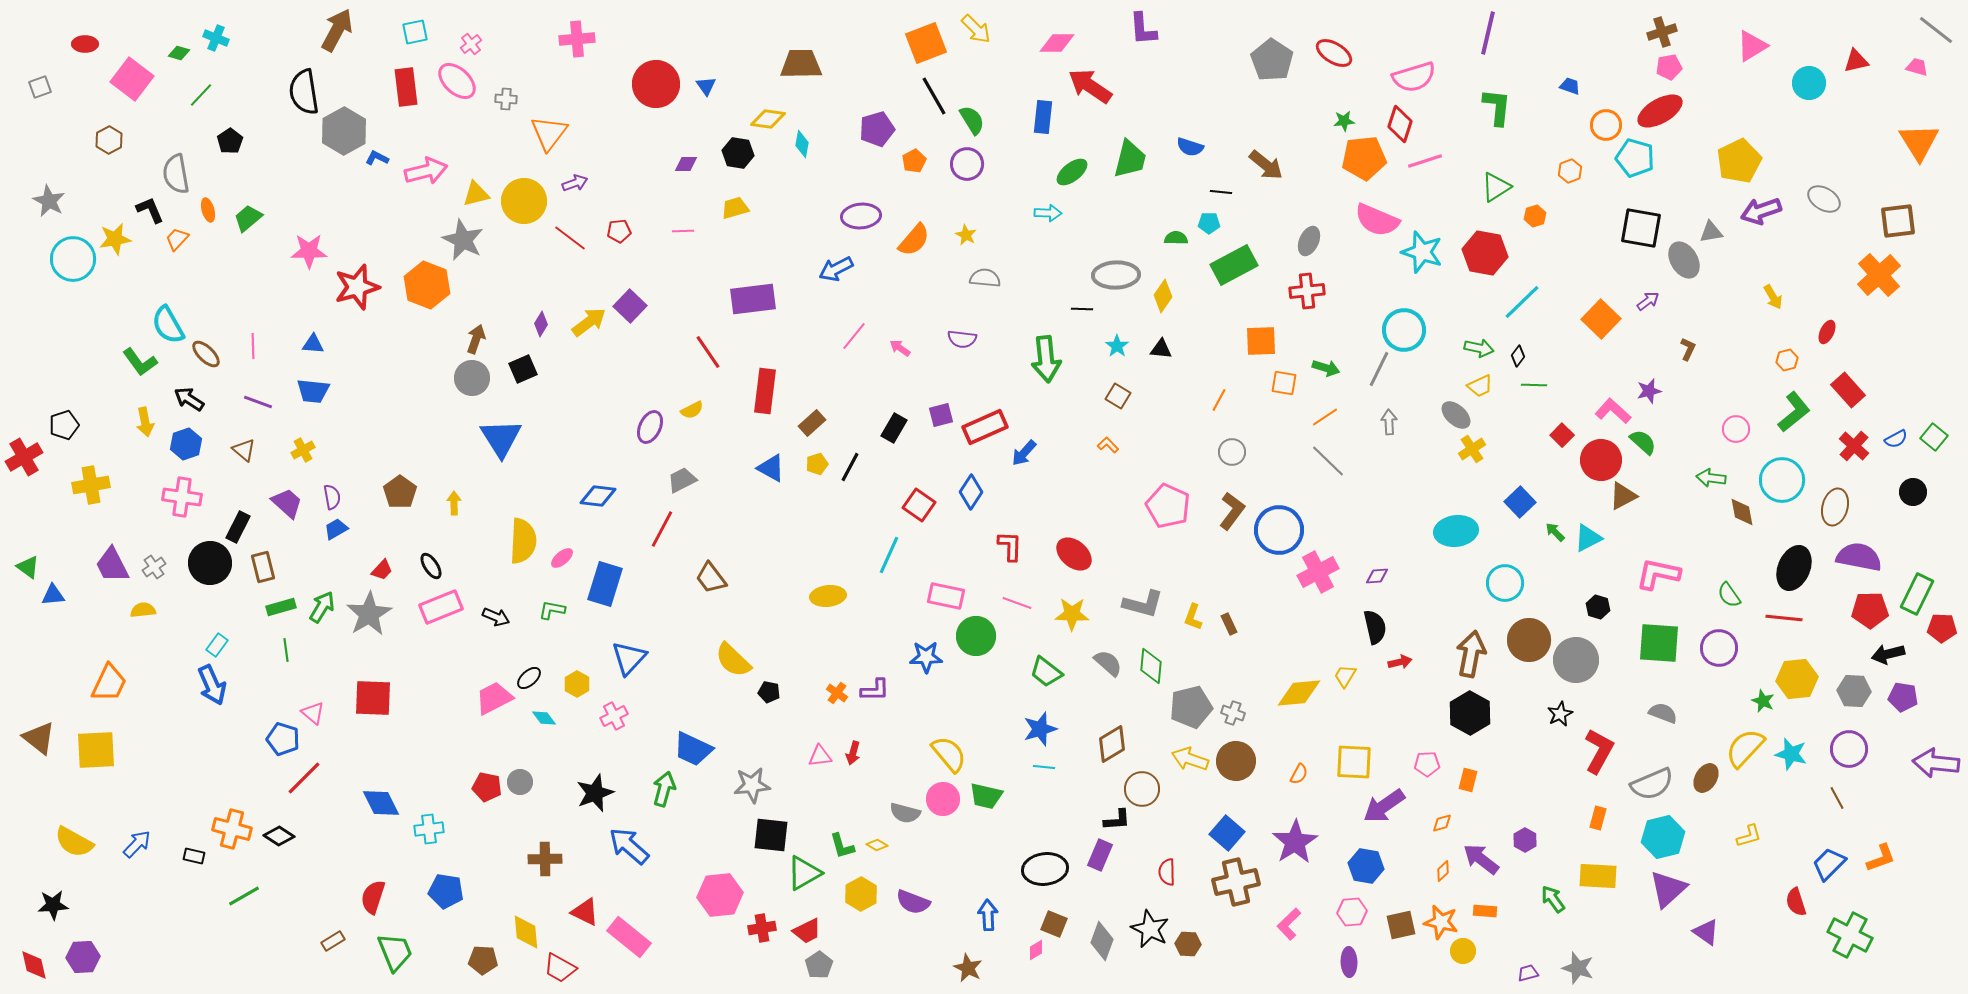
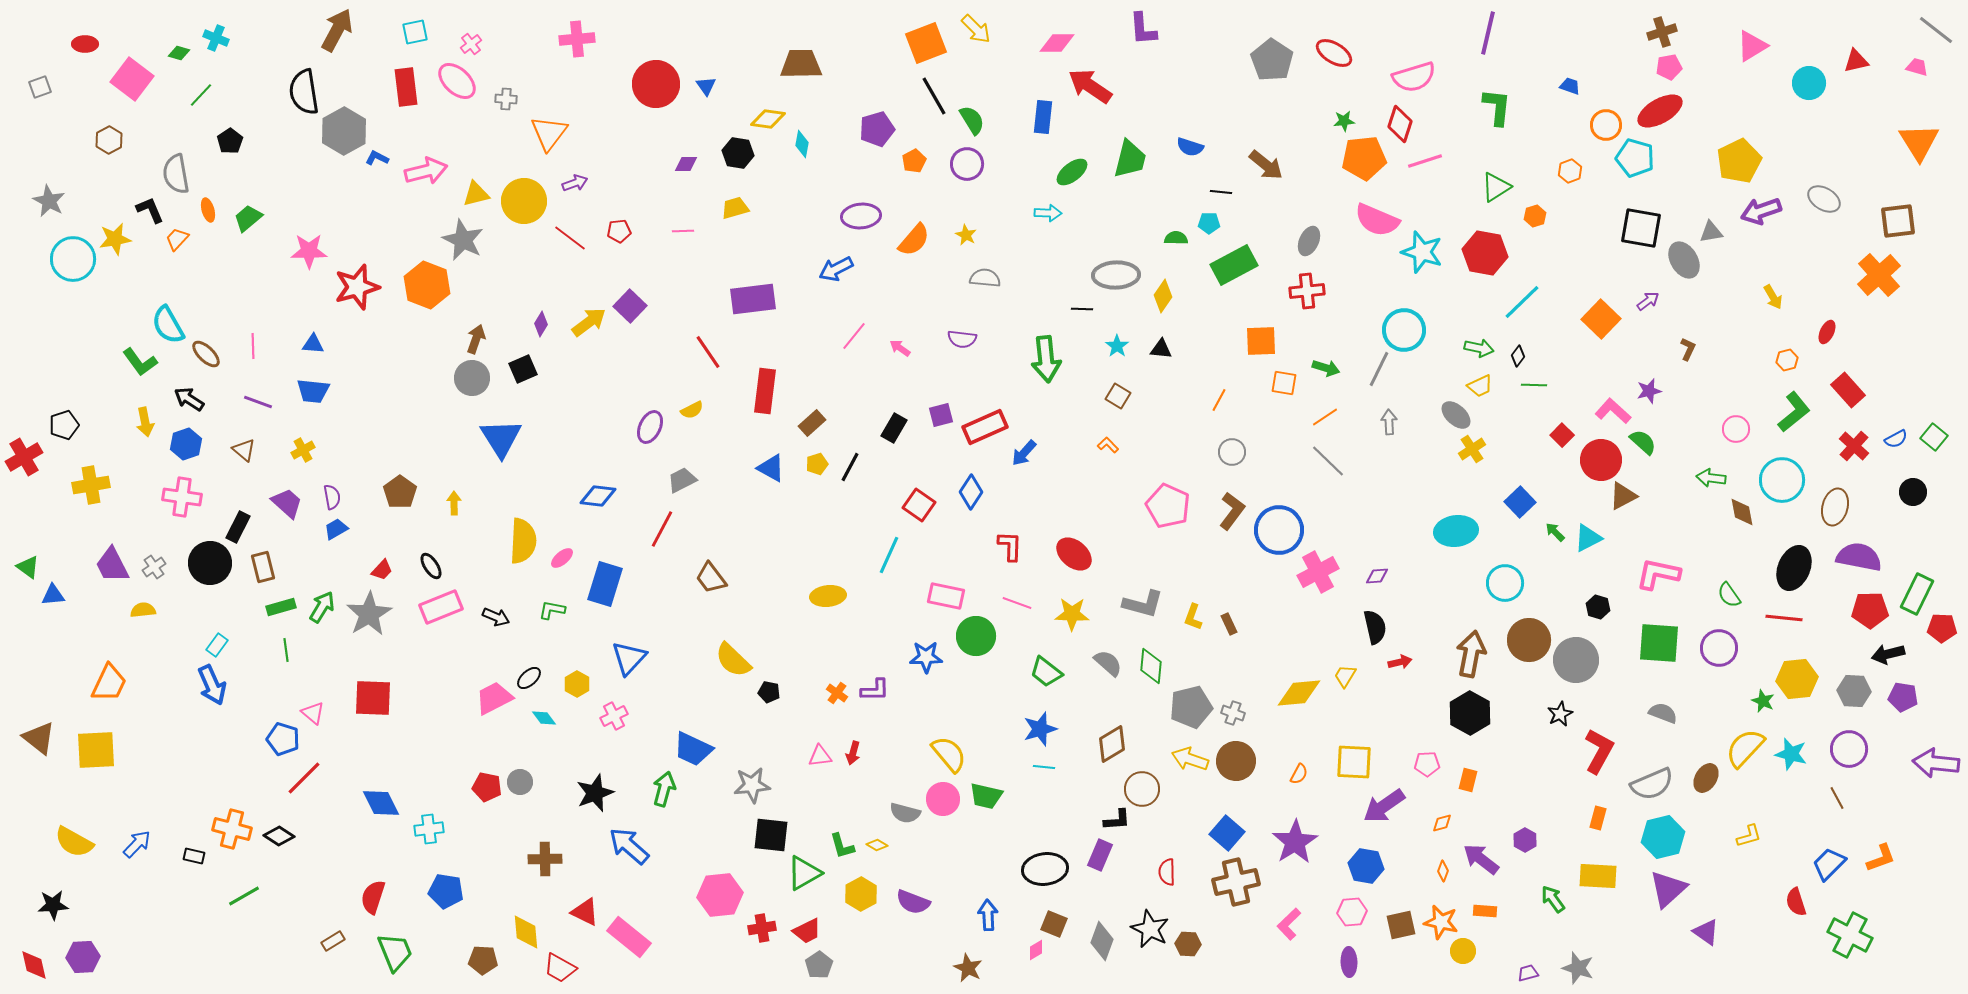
orange diamond at (1443, 871): rotated 25 degrees counterclockwise
